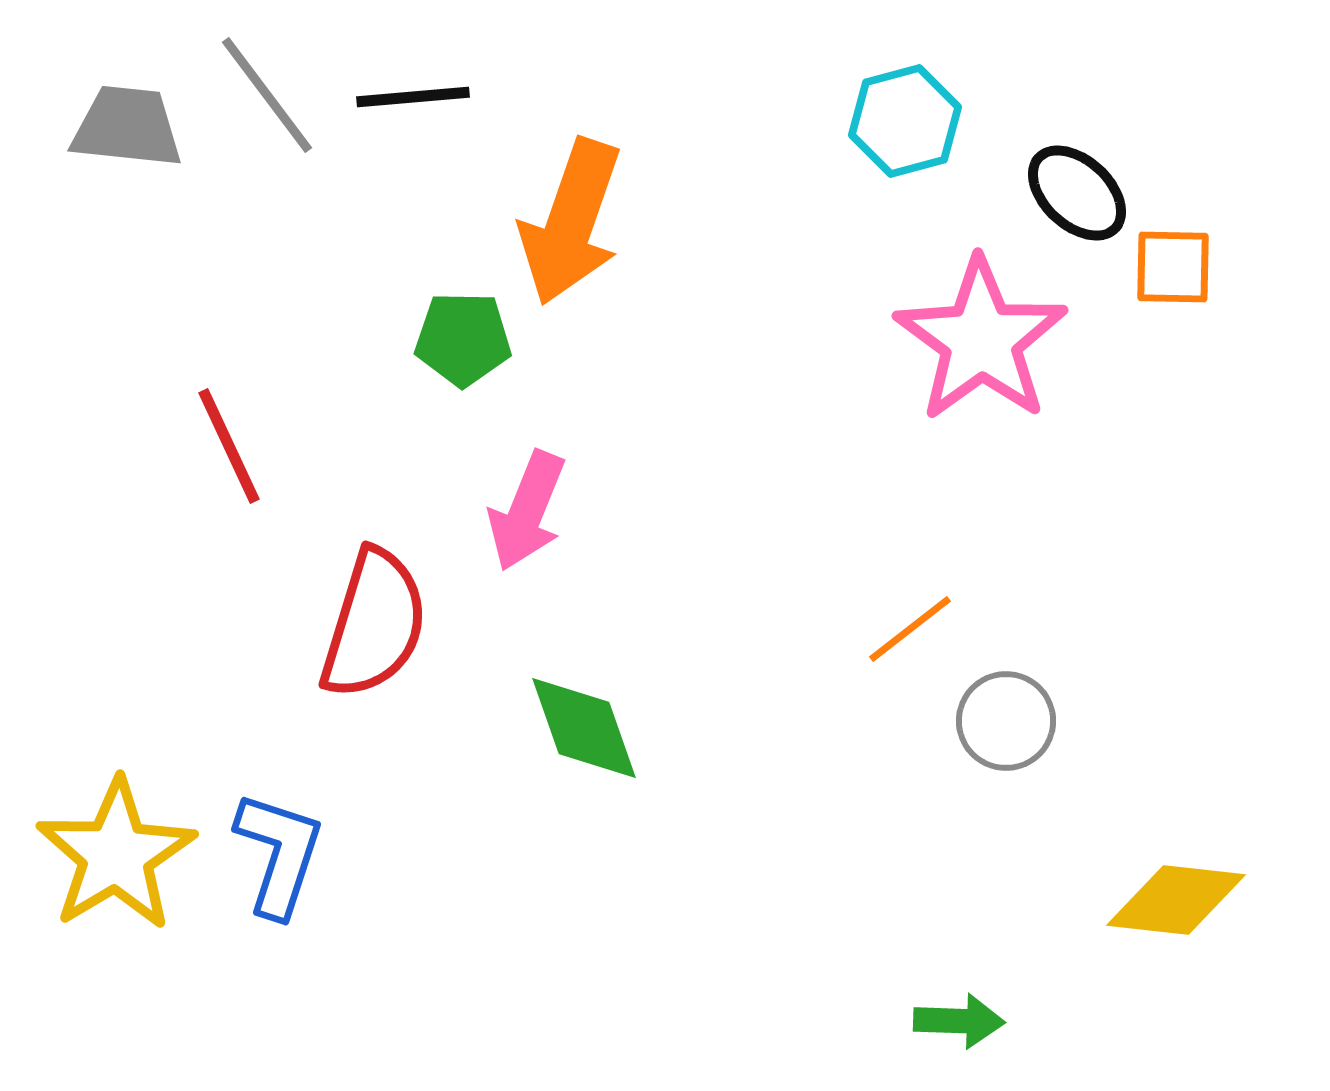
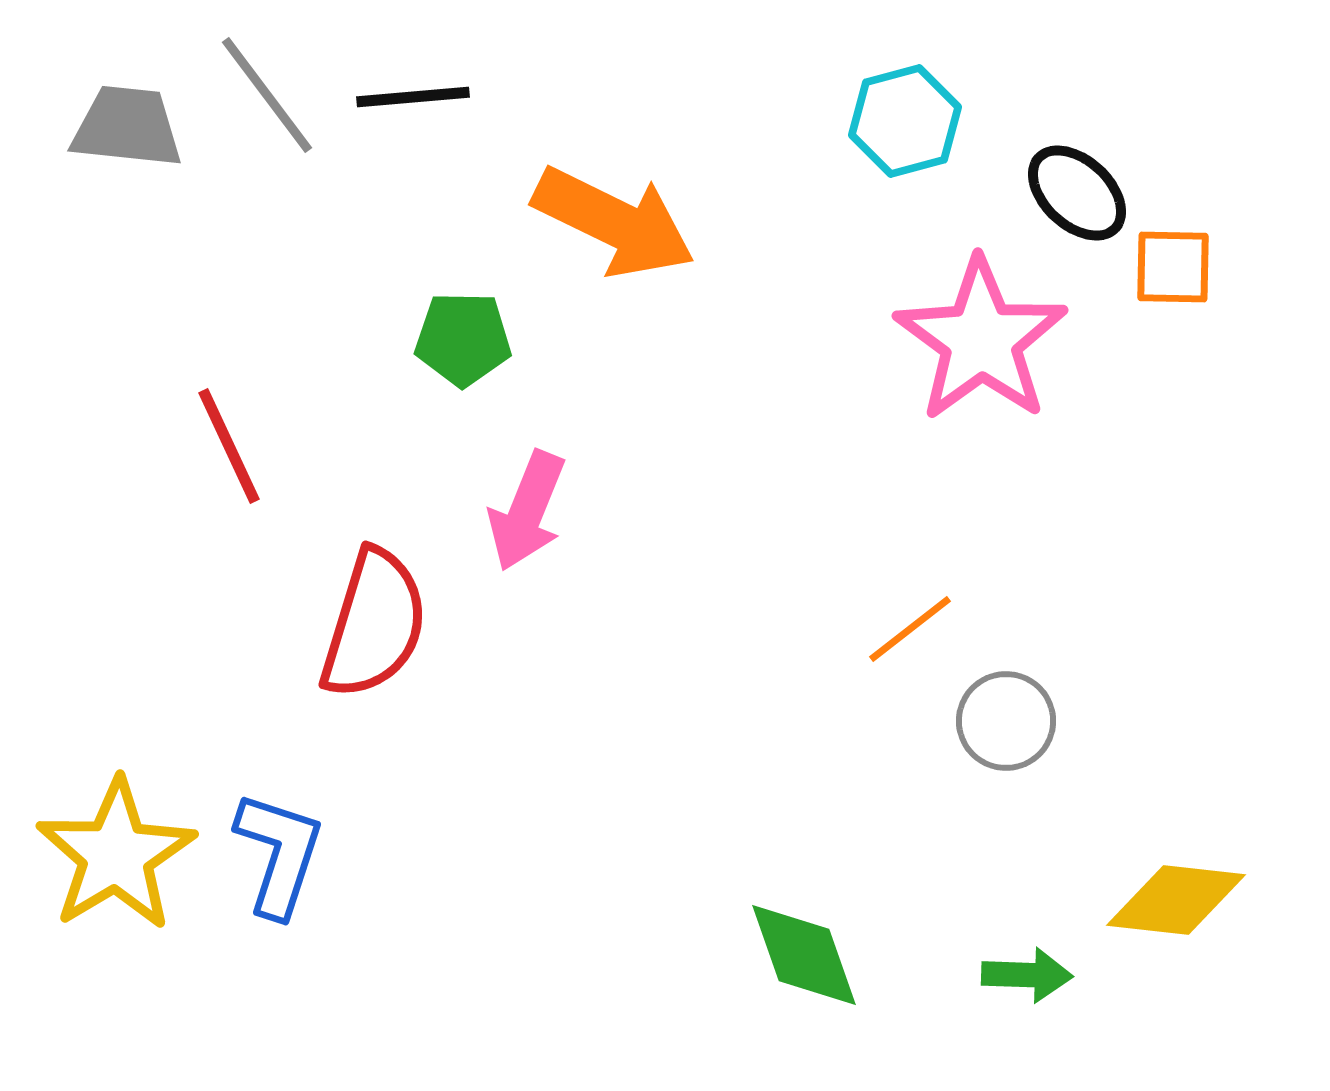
orange arrow: moved 43 px right; rotated 83 degrees counterclockwise
green diamond: moved 220 px right, 227 px down
green arrow: moved 68 px right, 46 px up
